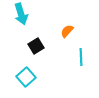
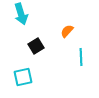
cyan square: moved 3 px left; rotated 30 degrees clockwise
